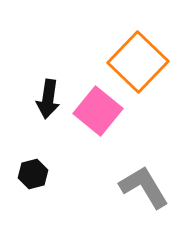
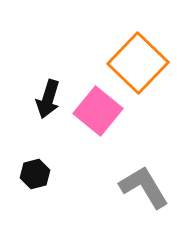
orange square: moved 1 px down
black arrow: rotated 9 degrees clockwise
black hexagon: moved 2 px right
